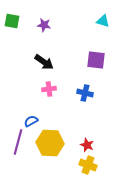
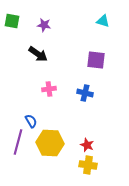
black arrow: moved 6 px left, 8 px up
blue semicircle: rotated 88 degrees clockwise
yellow cross: rotated 12 degrees counterclockwise
